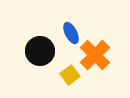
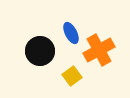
orange cross: moved 4 px right, 5 px up; rotated 16 degrees clockwise
yellow square: moved 2 px right, 1 px down
